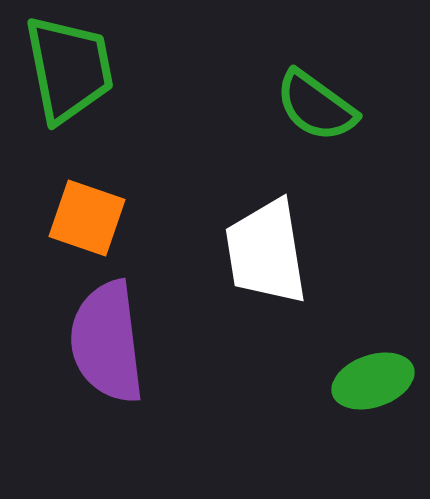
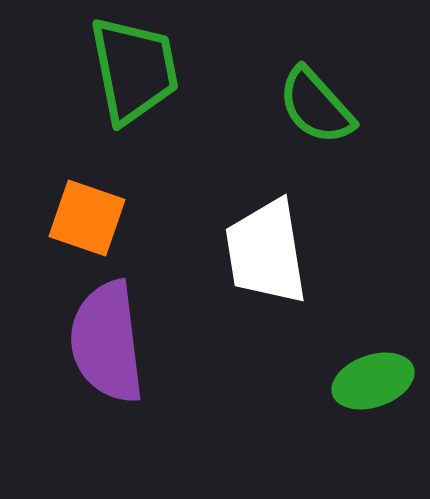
green trapezoid: moved 65 px right, 1 px down
green semicircle: rotated 12 degrees clockwise
